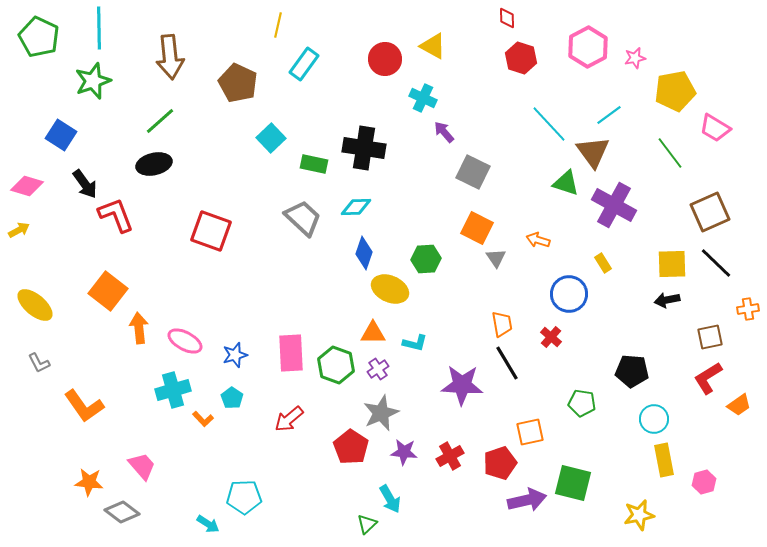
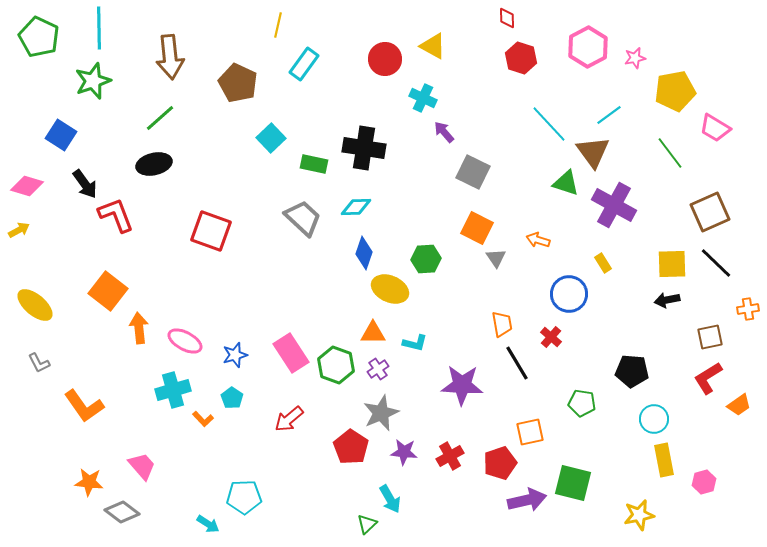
green line at (160, 121): moved 3 px up
pink rectangle at (291, 353): rotated 30 degrees counterclockwise
black line at (507, 363): moved 10 px right
